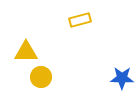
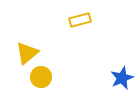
yellow triangle: moved 1 px right, 1 px down; rotated 40 degrees counterclockwise
blue star: rotated 25 degrees counterclockwise
